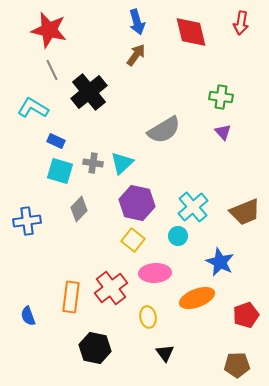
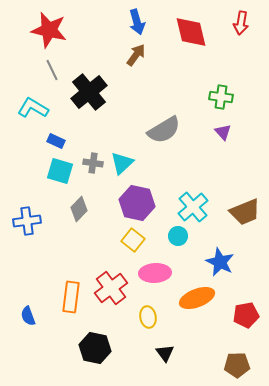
red pentagon: rotated 10 degrees clockwise
